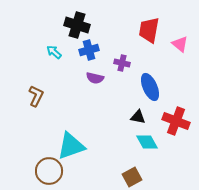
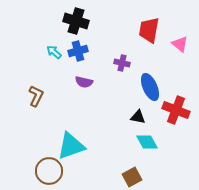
black cross: moved 1 px left, 4 px up
blue cross: moved 11 px left, 1 px down
purple semicircle: moved 11 px left, 4 px down
red cross: moved 11 px up
